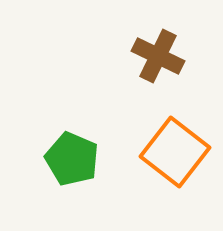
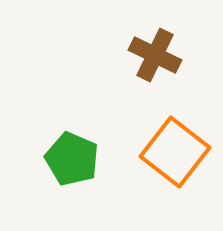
brown cross: moved 3 px left, 1 px up
